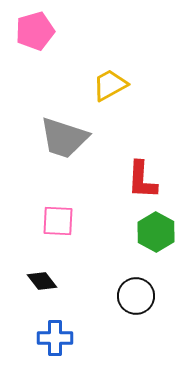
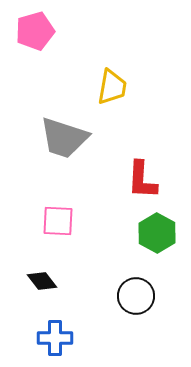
yellow trapezoid: moved 2 px right, 2 px down; rotated 129 degrees clockwise
green hexagon: moved 1 px right, 1 px down
